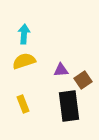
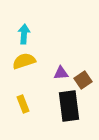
purple triangle: moved 3 px down
